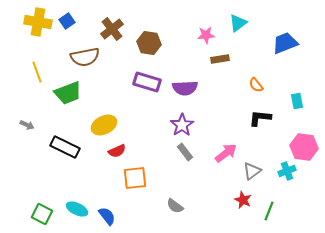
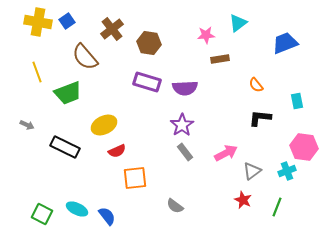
brown semicircle: rotated 60 degrees clockwise
pink arrow: rotated 10 degrees clockwise
green line: moved 8 px right, 4 px up
